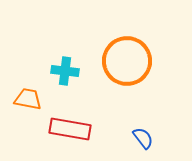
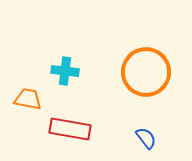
orange circle: moved 19 px right, 11 px down
blue semicircle: moved 3 px right
